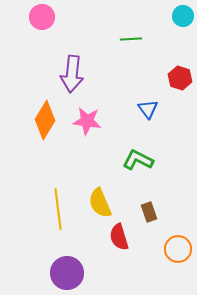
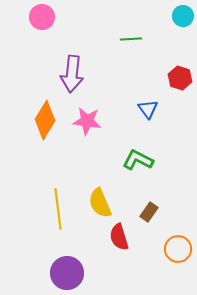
brown rectangle: rotated 54 degrees clockwise
